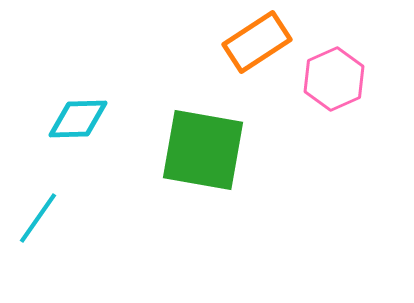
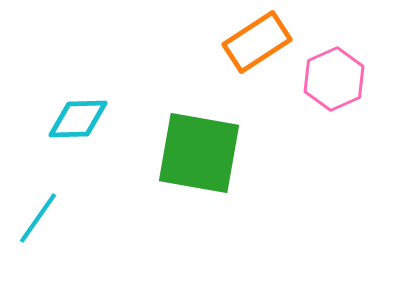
green square: moved 4 px left, 3 px down
